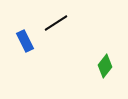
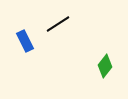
black line: moved 2 px right, 1 px down
